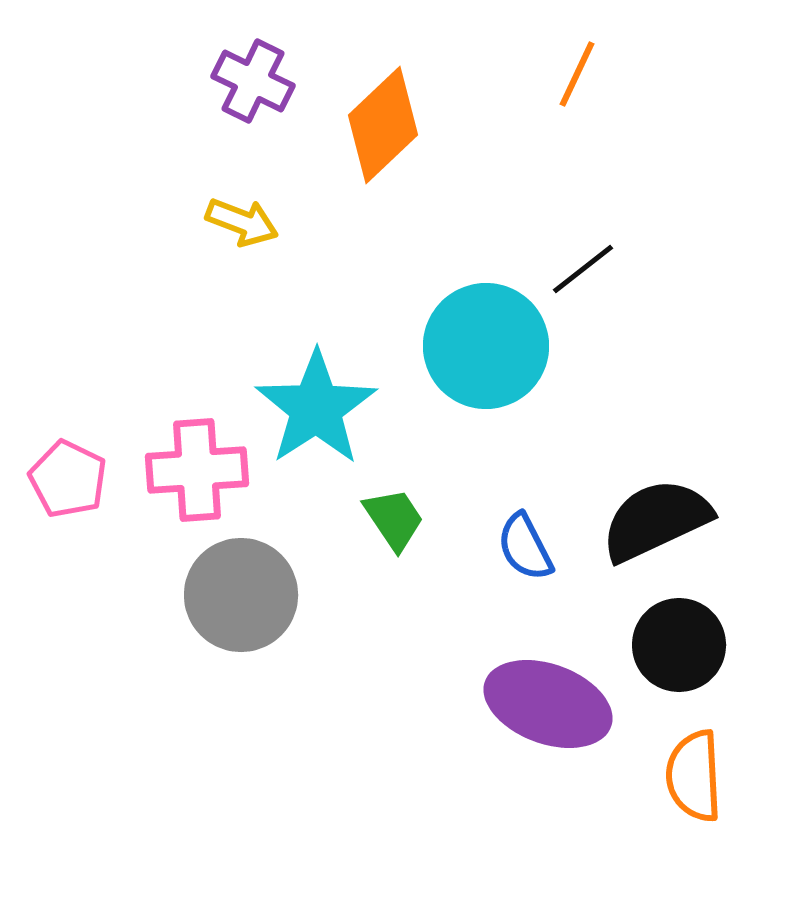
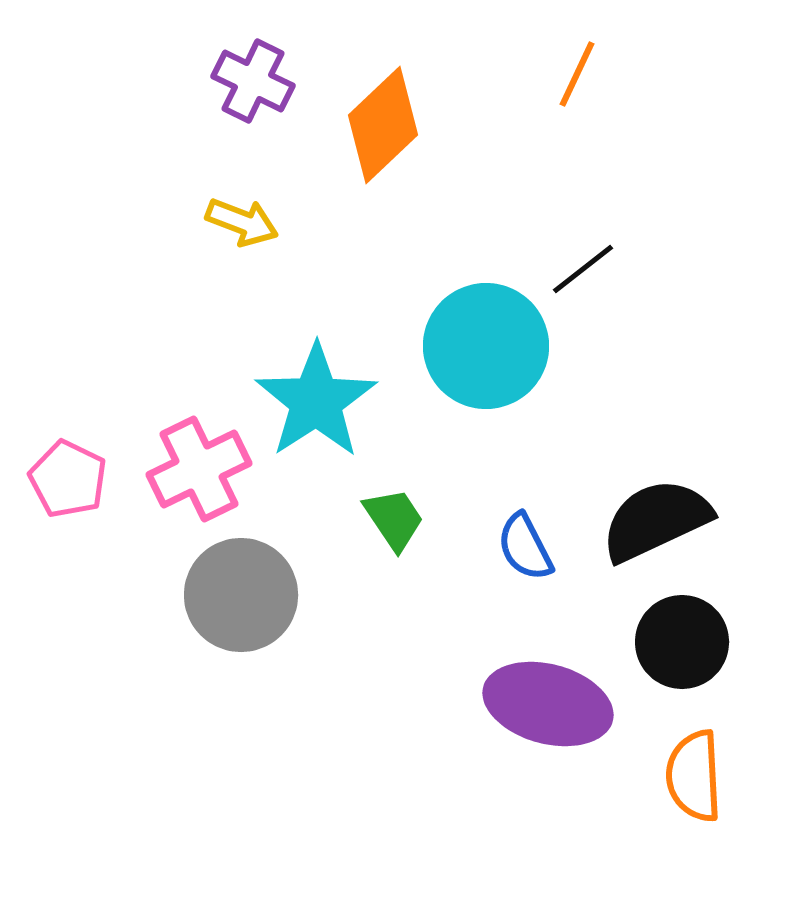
cyan star: moved 7 px up
pink cross: moved 2 px right, 1 px up; rotated 22 degrees counterclockwise
black circle: moved 3 px right, 3 px up
purple ellipse: rotated 5 degrees counterclockwise
